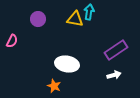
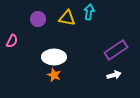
yellow triangle: moved 8 px left, 1 px up
white ellipse: moved 13 px left, 7 px up; rotated 10 degrees counterclockwise
orange star: moved 11 px up
